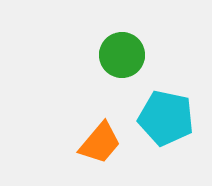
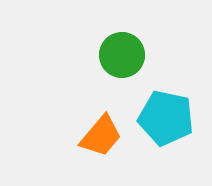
orange trapezoid: moved 1 px right, 7 px up
